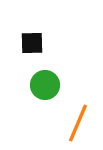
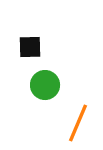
black square: moved 2 px left, 4 px down
